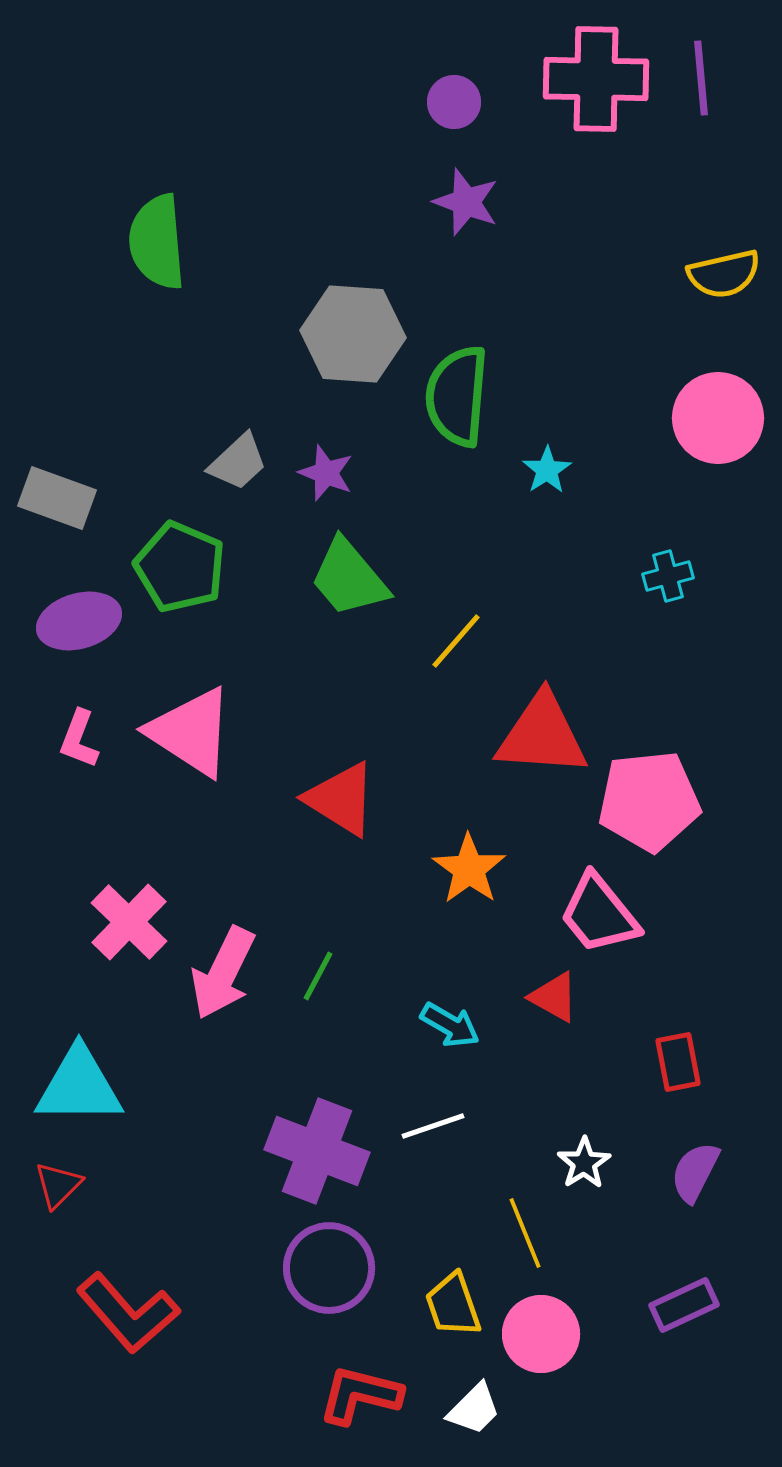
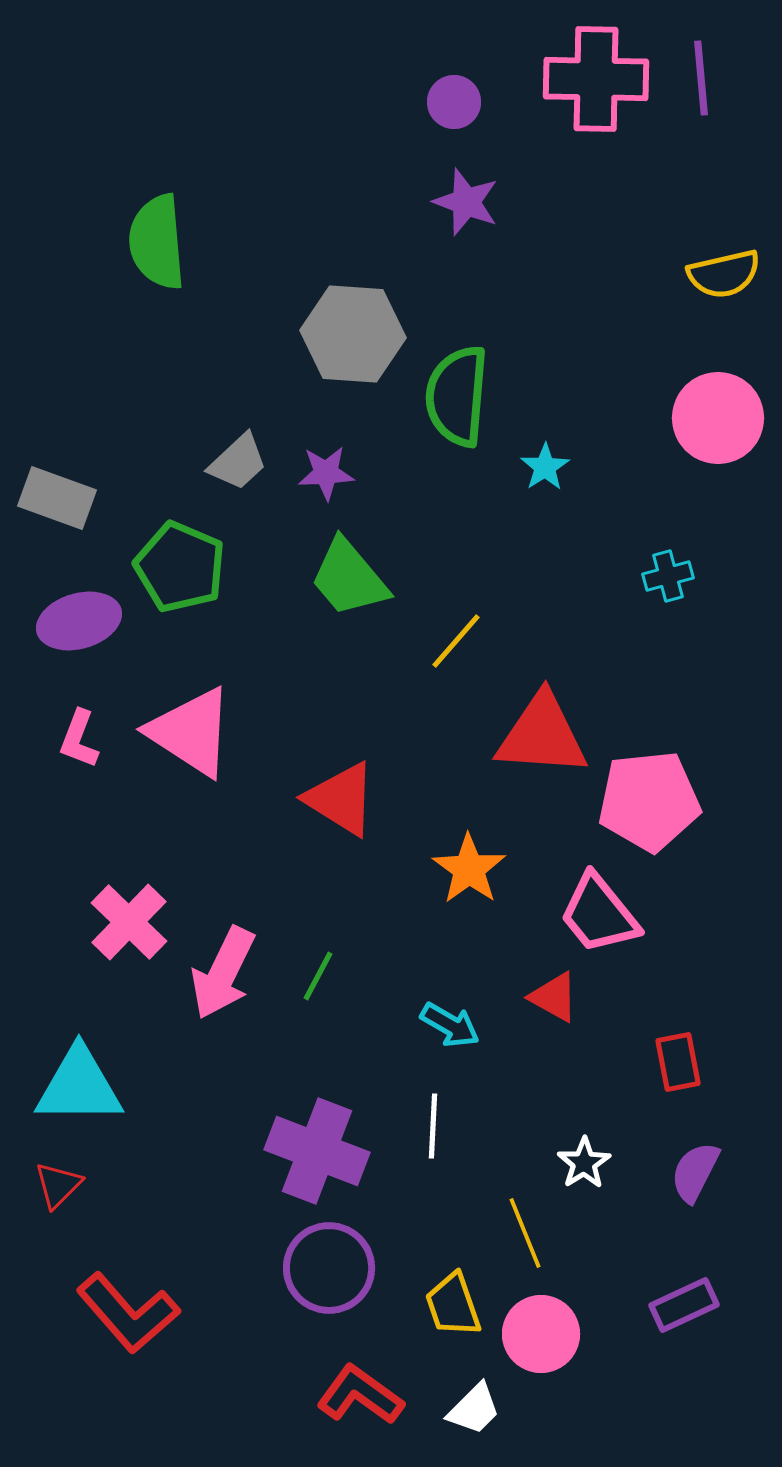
cyan star at (547, 470): moved 2 px left, 3 px up
purple star at (326, 473): rotated 24 degrees counterclockwise
white line at (433, 1126): rotated 68 degrees counterclockwise
red L-shape at (360, 1395): rotated 22 degrees clockwise
